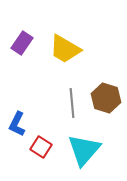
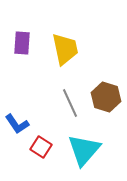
purple rectangle: rotated 30 degrees counterclockwise
yellow trapezoid: rotated 132 degrees counterclockwise
brown hexagon: moved 1 px up
gray line: moved 2 px left; rotated 20 degrees counterclockwise
blue L-shape: rotated 60 degrees counterclockwise
